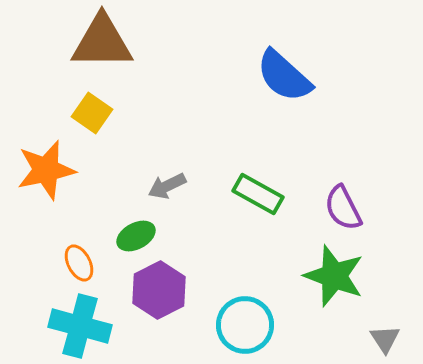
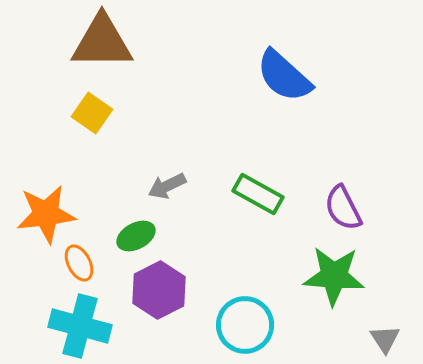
orange star: moved 44 px down; rotated 6 degrees clockwise
green star: rotated 16 degrees counterclockwise
